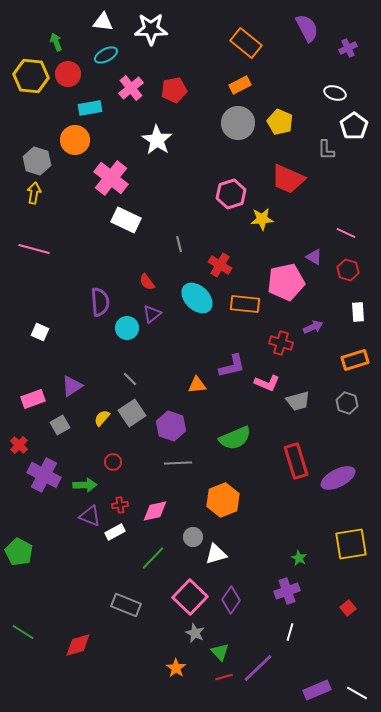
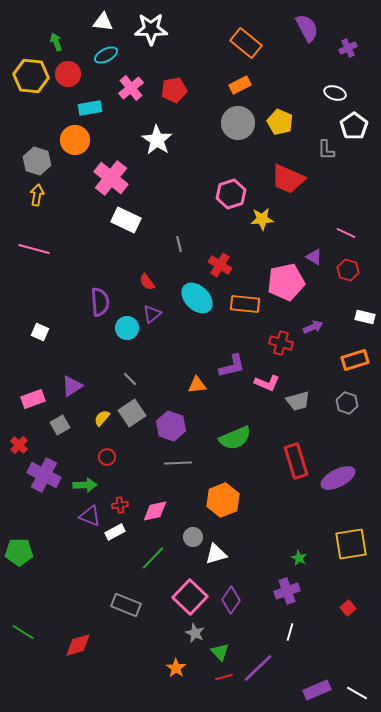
yellow arrow at (34, 193): moved 3 px right, 2 px down
white rectangle at (358, 312): moved 7 px right, 5 px down; rotated 72 degrees counterclockwise
red circle at (113, 462): moved 6 px left, 5 px up
green pentagon at (19, 552): rotated 28 degrees counterclockwise
